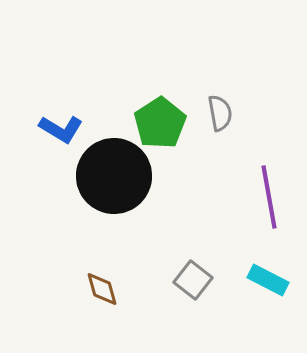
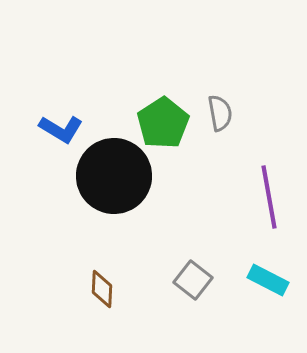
green pentagon: moved 3 px right
brown diamond: rotated 18 degrees clockwise
